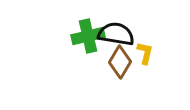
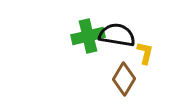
black semicircle: moved 1 px right, 1 px down
brown diamond: moved 4 px right, 17 px down
